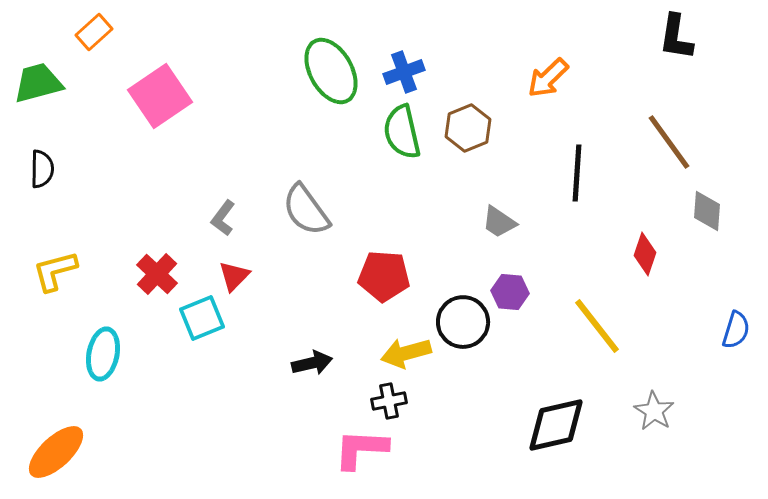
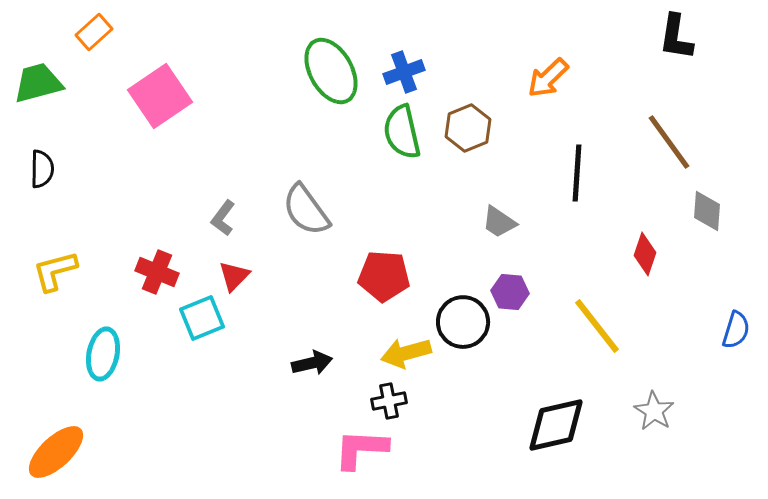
red cross: moved 2 px up; rotated 21 degrees counterclockwise
